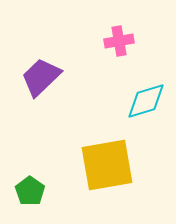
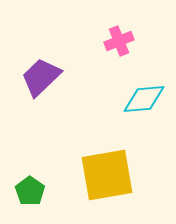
pink cross: rotated 12 degrees counterclockwise
cyan diamond: moved 2 px left, 2 px up; rotated 12 degrees clockwise
yellow square: moved 10 px down
